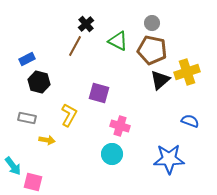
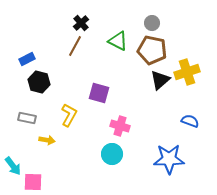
black cross: moved 5 px left, 1 px up
pink square: rotated 12 degrees counterclockwise
